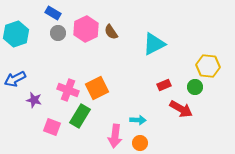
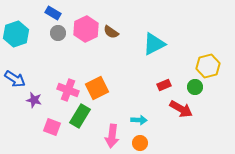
brown semicircle: rotated 21 degrees counterclockwise
yellow hexagon: rotated 20 degrees counterclockwise
blue arrow: rotated 120 degrees counterclockwise
cyan arrow: moved 1 px right
pink arrow: moved 3 px left
